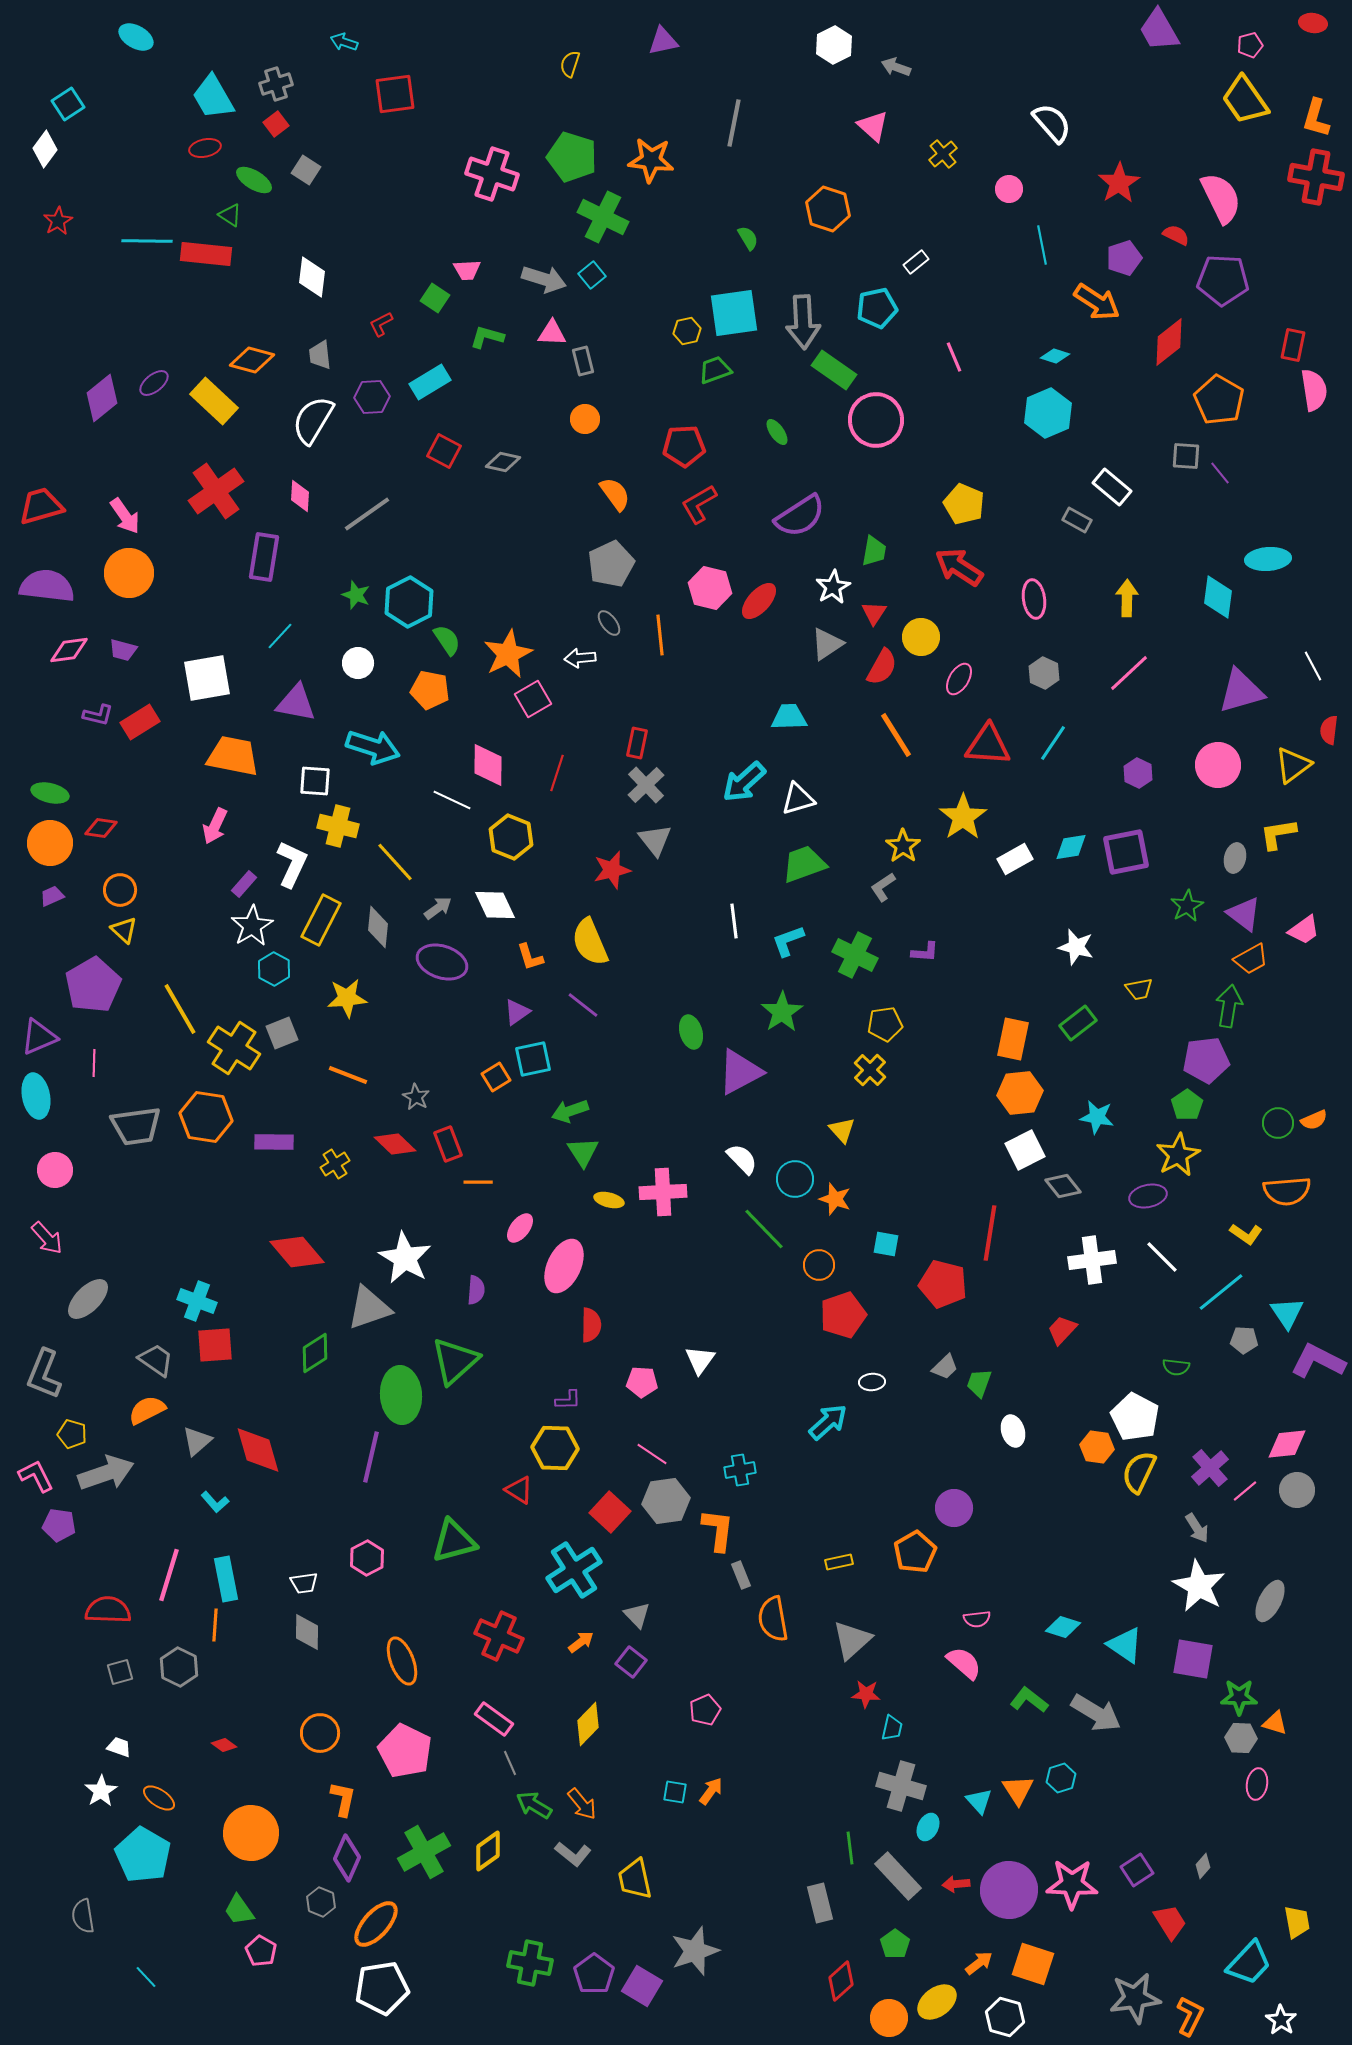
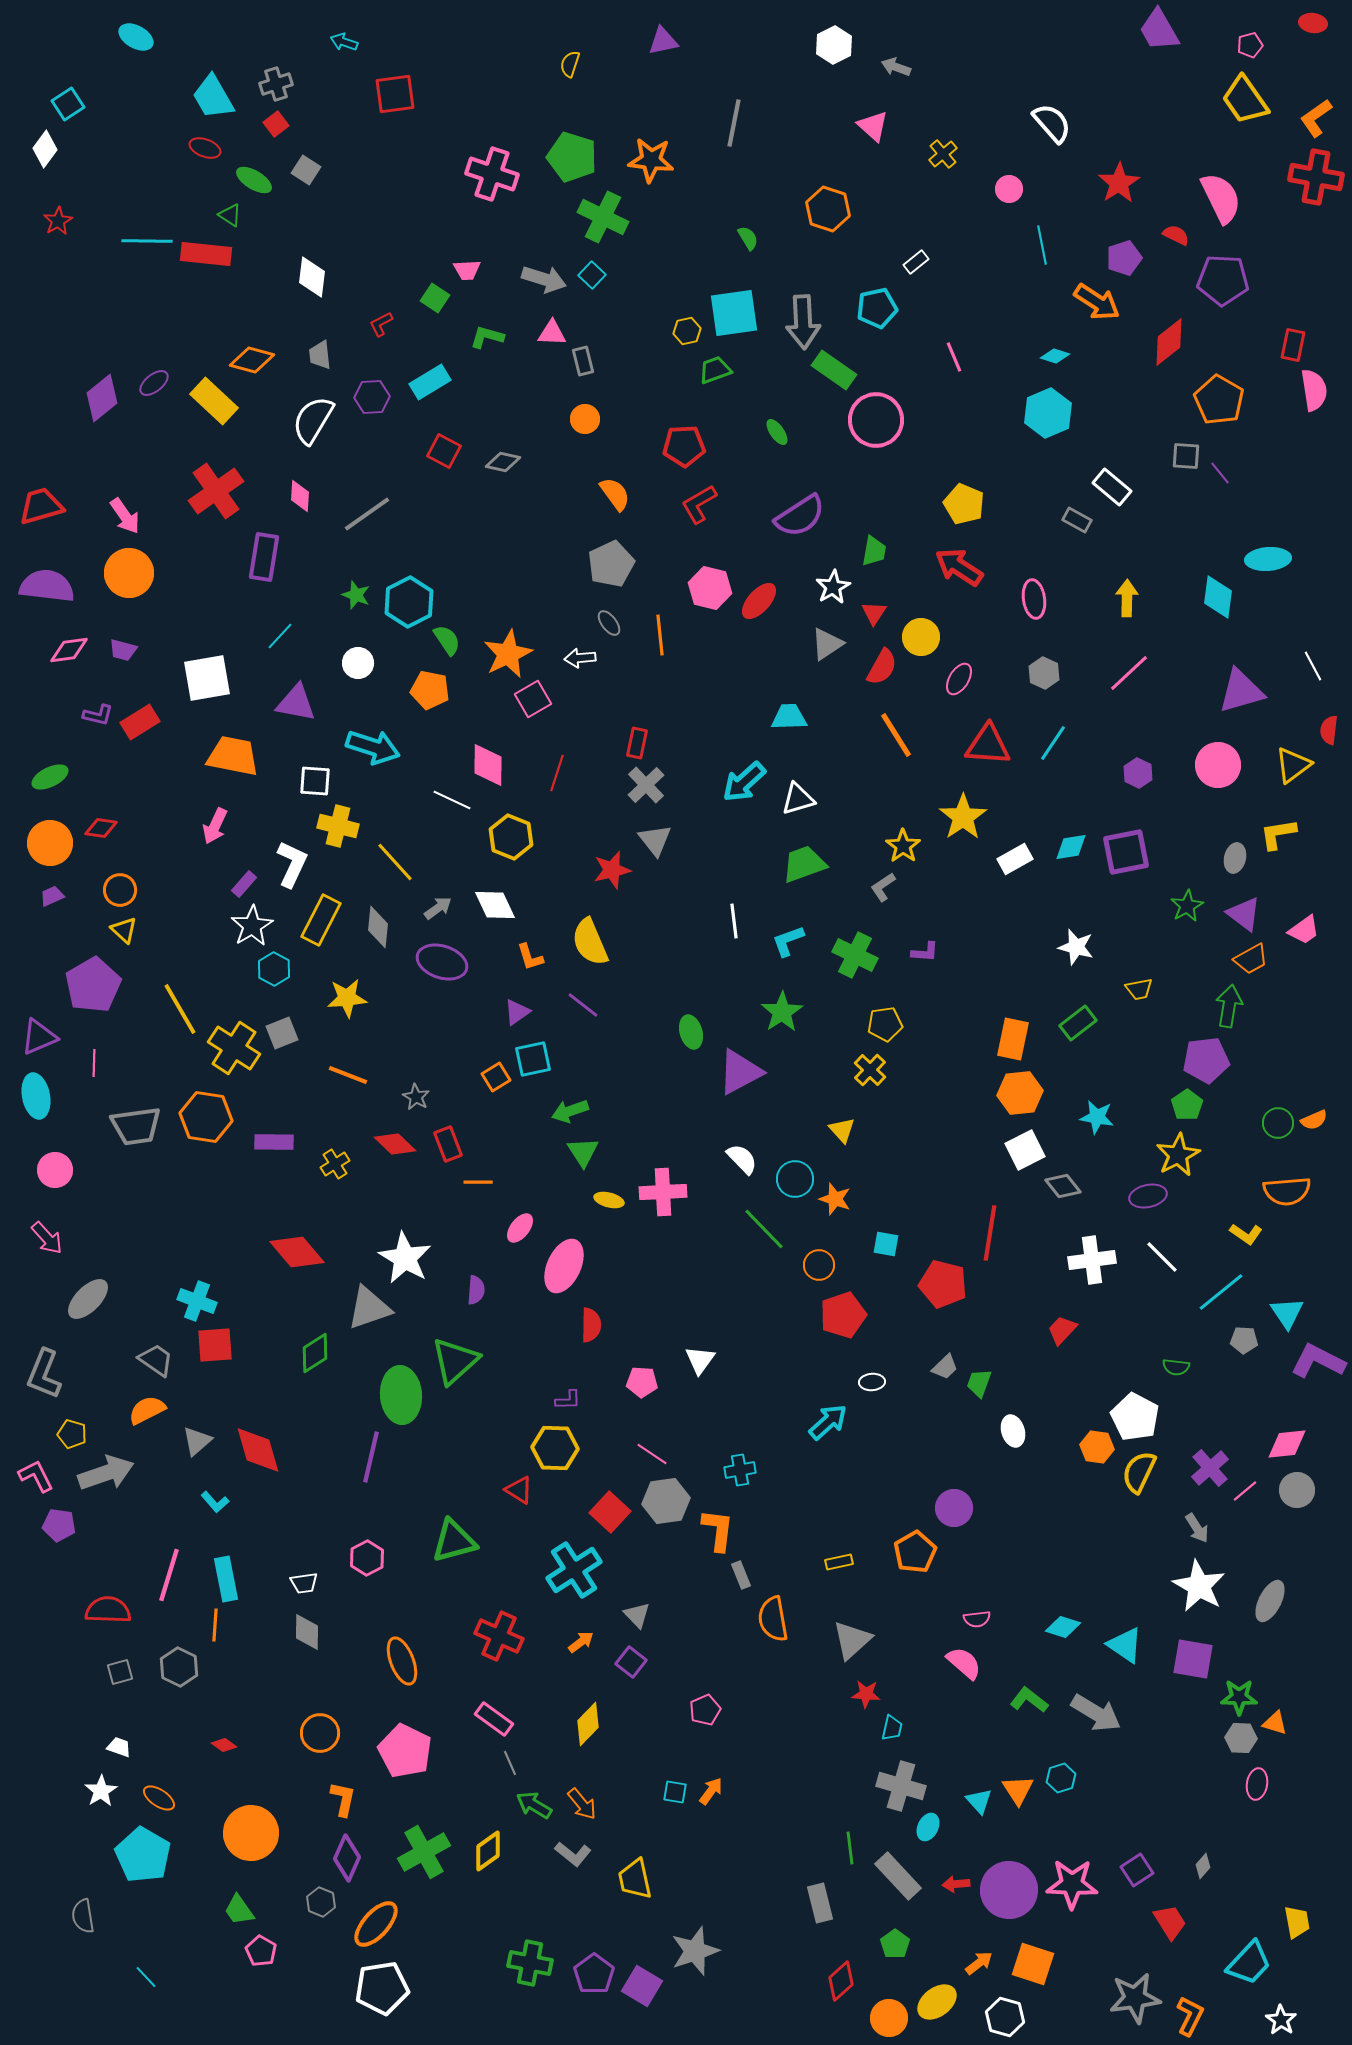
orange L-shape at (1316, 118): rotated 39 degrees clockwise
red ellipse at (205, 148): rotated 32 degrees clockwise
cyan square at (592, 275): rotated 8 degrees counterclockwise
green ellipse at (50, 793): moved 16 px up; rotated 39 degrees counterclockwise
